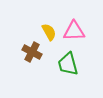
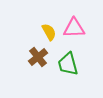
pink triangle: moved 3 px up
brown cross: moved 6 px right, 5 px down; rotated 24 degrees clockwise
